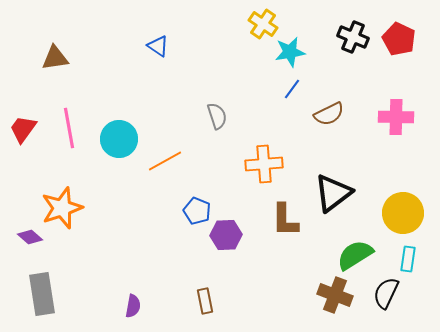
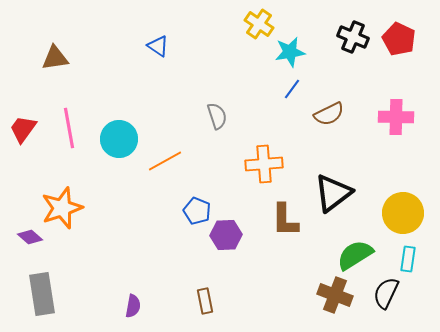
yellow cross: moved 4 px left
